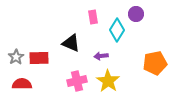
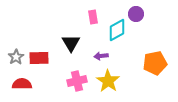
cyan diamond: rotated 30 degrees clockwise
black triangle: rotated 36 degrees clockwise
